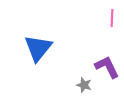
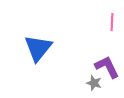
pink line: moved 4 px down
gray star: moved 10 px right, 2 px up
